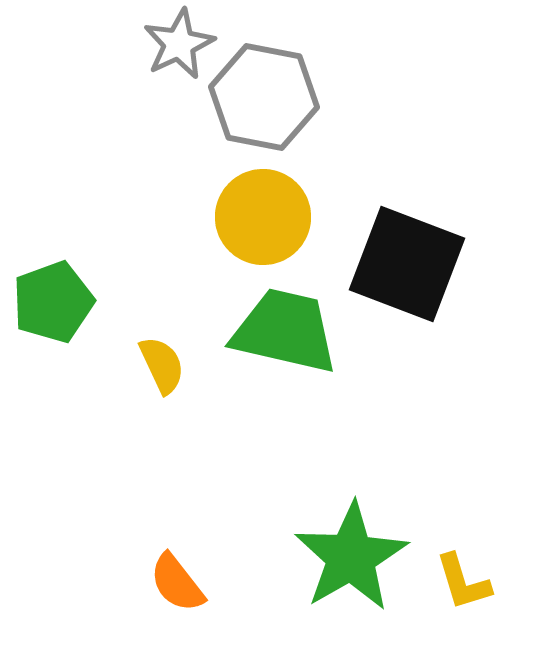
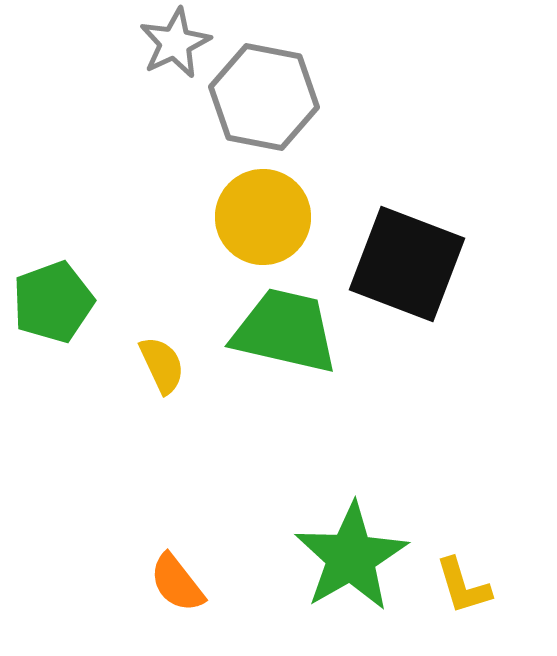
gray star: moved 4 px left, 1 px up
yellow L-shape: moved 4 px down
